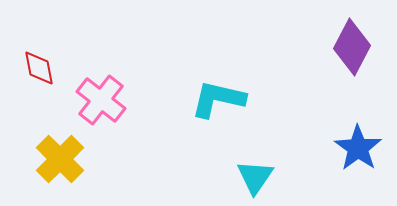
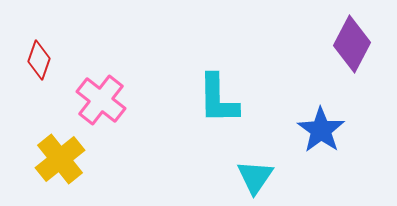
purple diamond: moved 3 px up
red diamond: moved 8 px up; rotated 30 degrees clockwise
cyan L-shape: rotated 104 degrees counterclockwise
blue star: moved 37 px left, 18 px up
yellow cross: rotated 6 degrees clockwise
